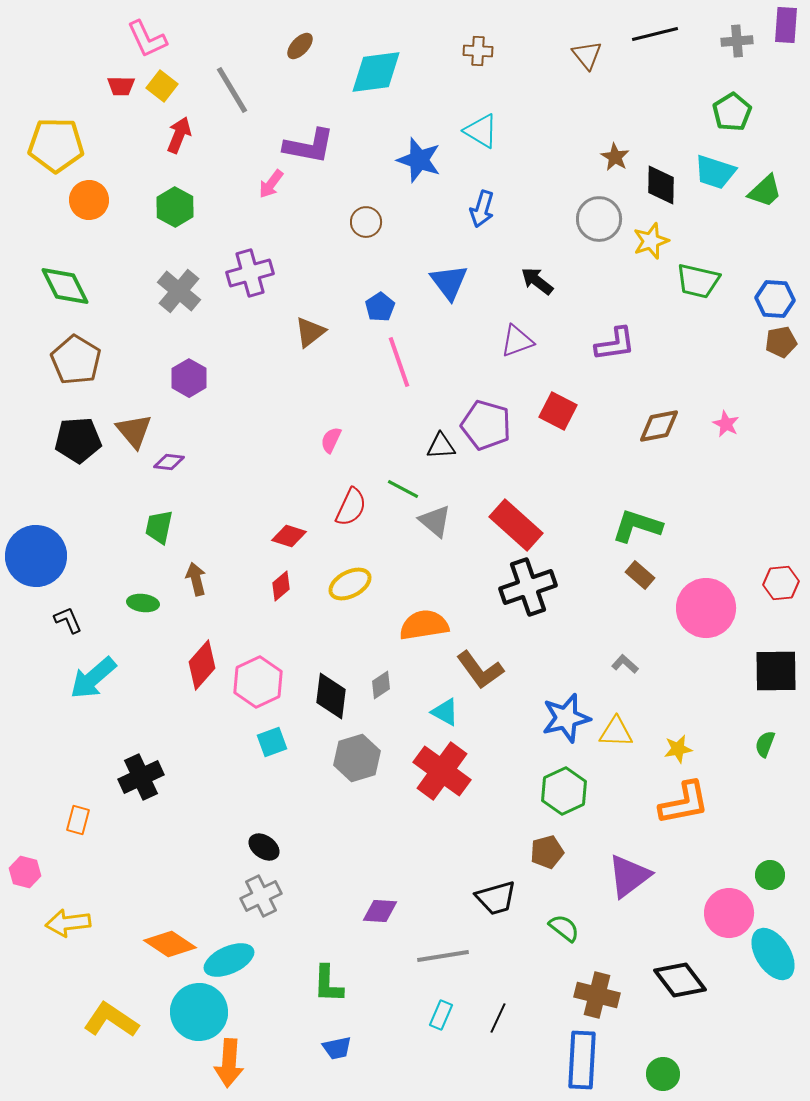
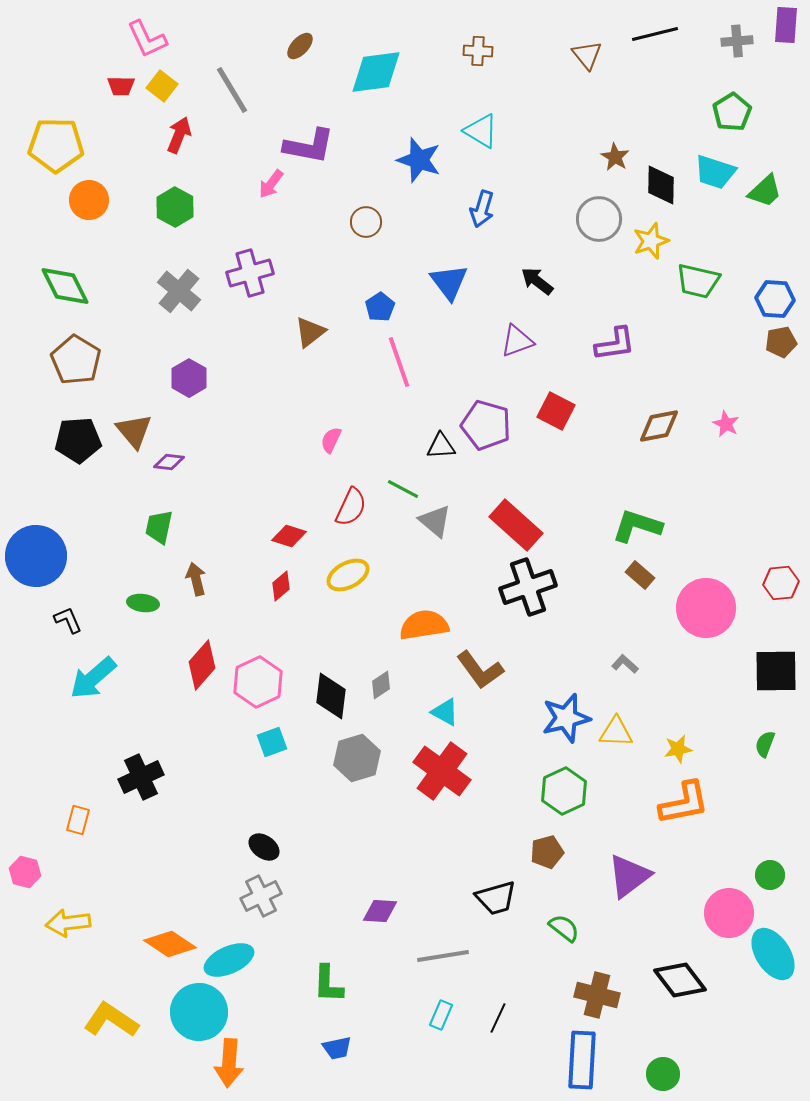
red square at (558, 411): moved 2 px left
yellow ellipse at (350, 584): moved 2 px left, 9 px up
